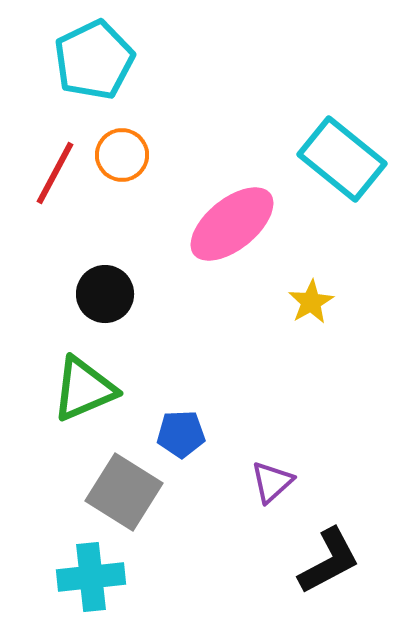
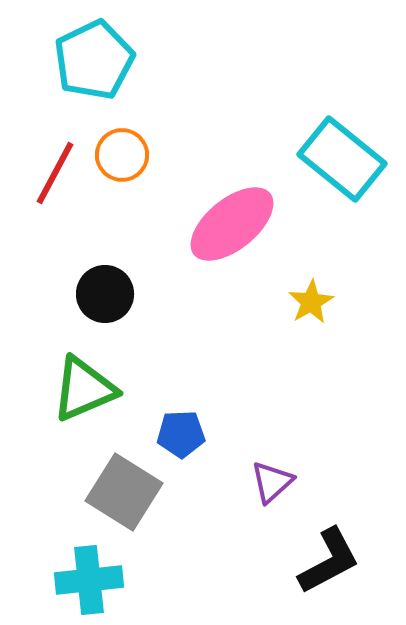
cyan cross: moved 2 px left, 3 px down
